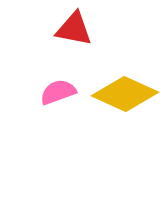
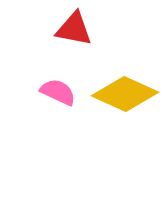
pink semicircle: rotated 45 degrees clockwise
